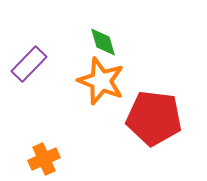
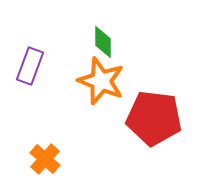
green diamond: rotated 16 degrees clockwise
purple rectangle: moved 1 px right, 2 px down; rotated 24 degrees counterclockwise
orange cross: moved 1 px right; rotated 24 degrees counterclockwise
